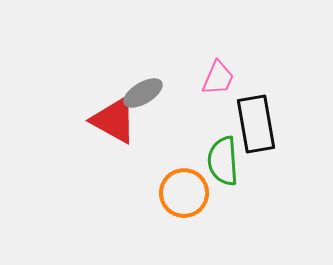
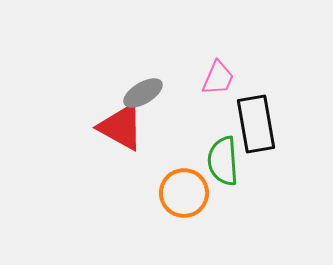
red triangle: moved 7 px right, 7 px down
